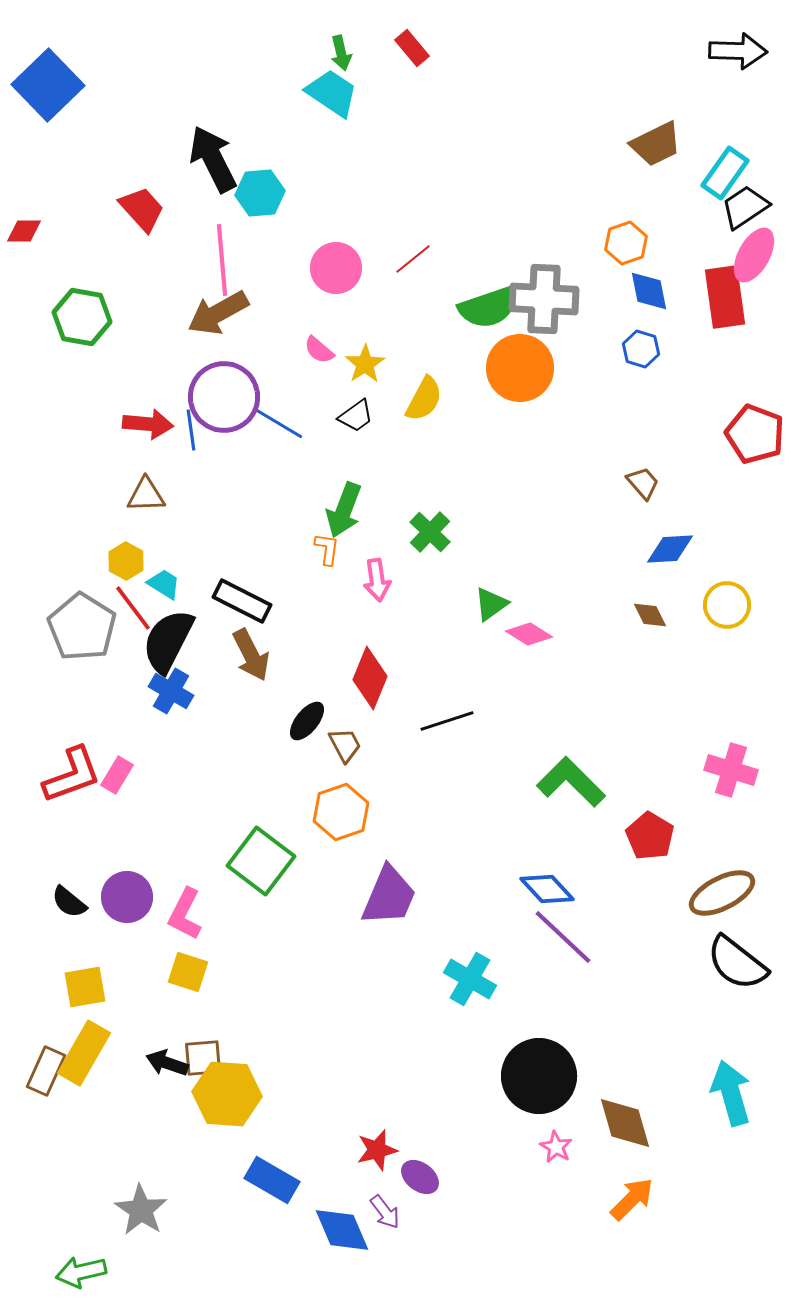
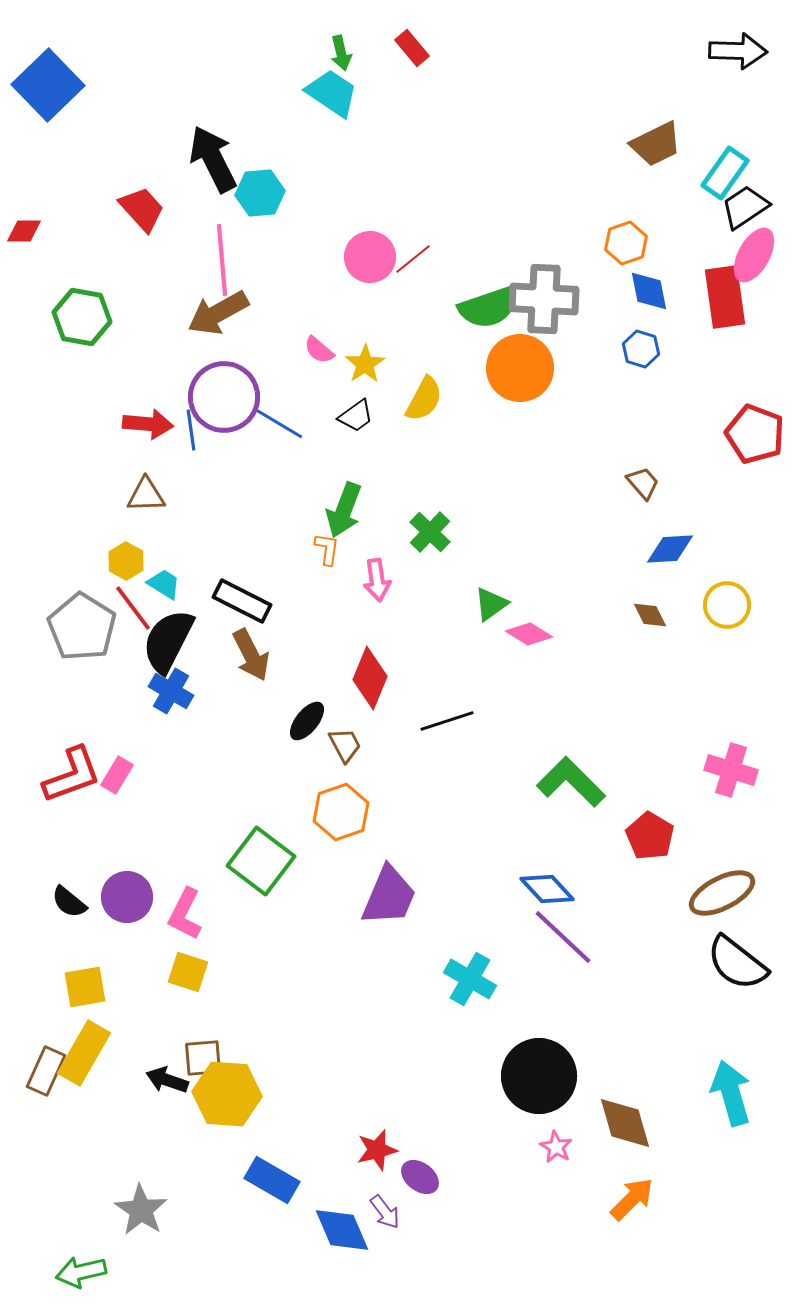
pink circle at (336, 268): moved 34 px right, 11 px up
black arrow at (167, 1063): moved 17 px down
